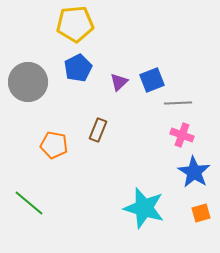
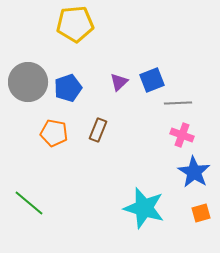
blue pentagon: moved 10 px left, 20 px down; rotated 8 degrees clockwise
orange pentagon: moved 12 px up
